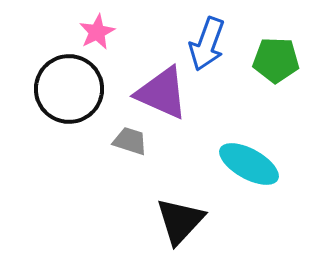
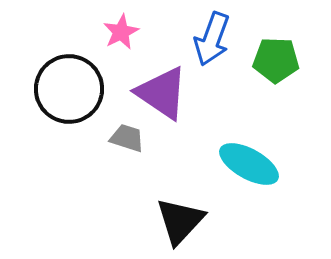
pink star: moved 24 px right
blue arrow: moved 5 px right, 5 px up
purple triangle: rotated 10 degrees clockwise
gray trapezoid: moved 3 px left, 3 px up
